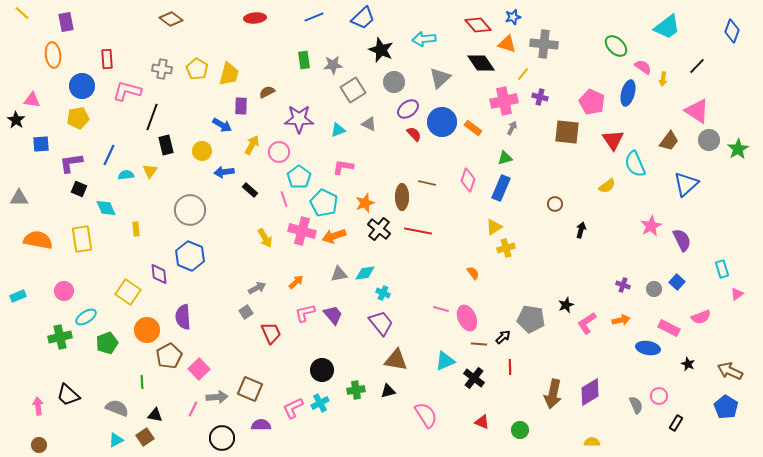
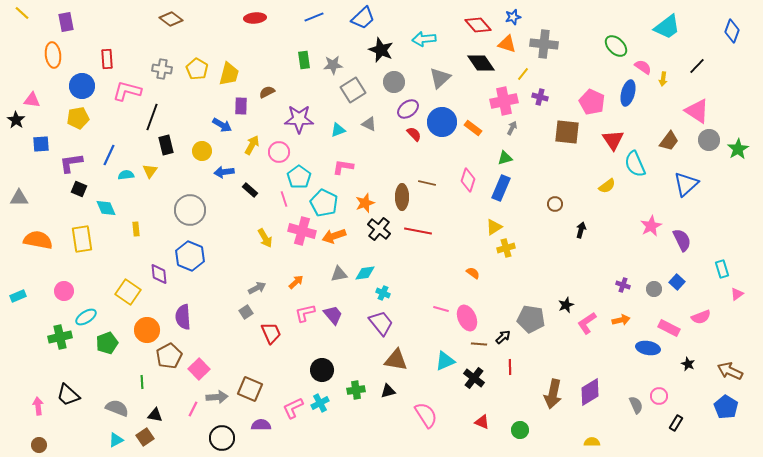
orange semicircle at (473, 273): rotated 16 degrees counterclockwise
